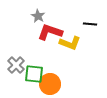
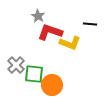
orange circle: moved 2 px right, 1 px down
